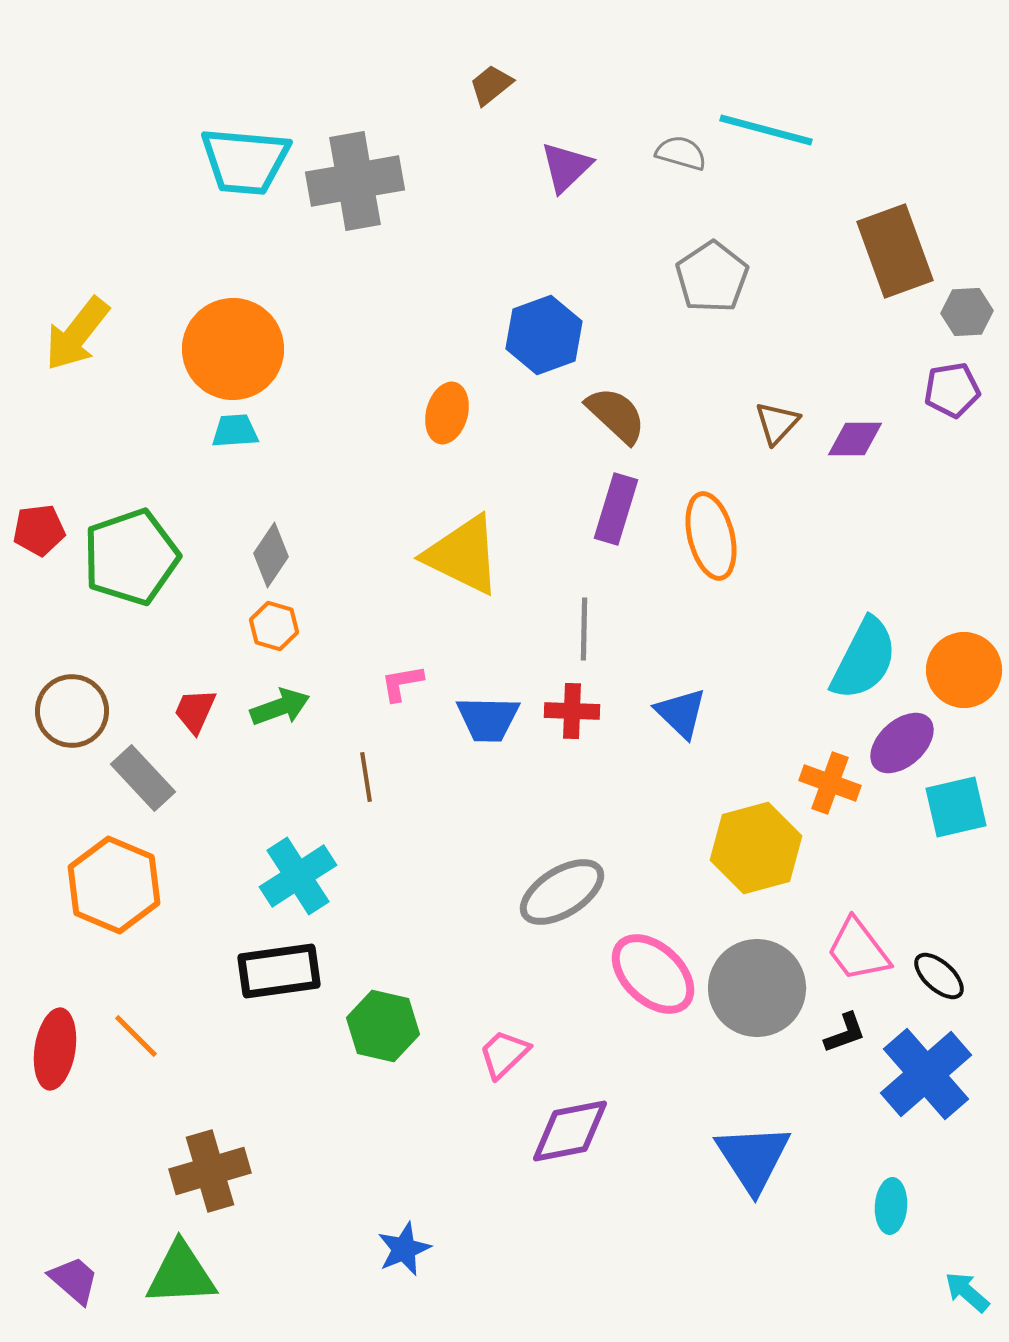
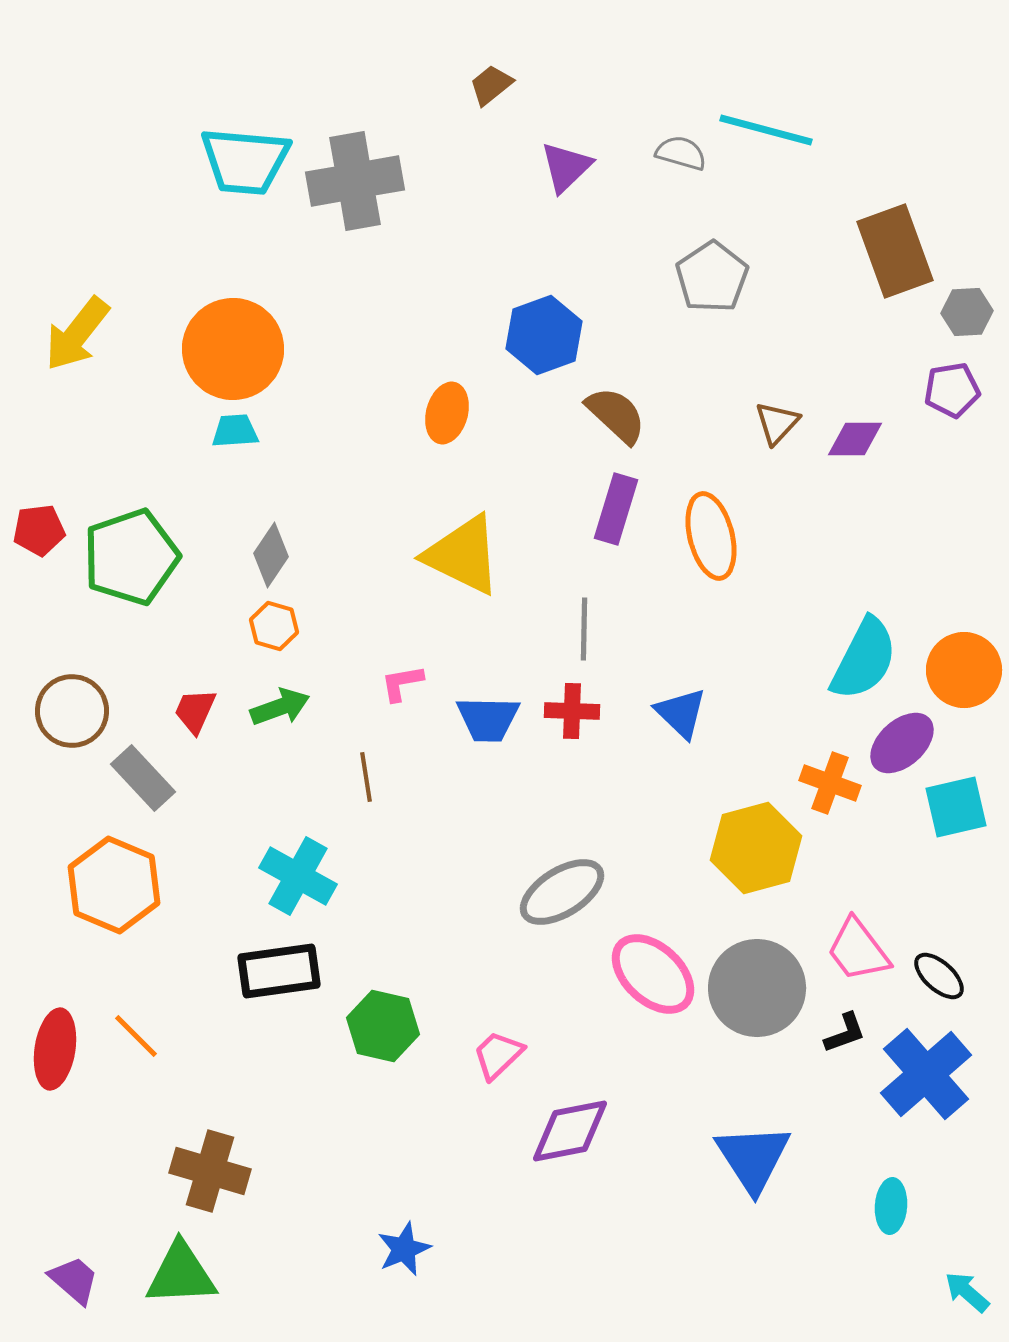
cyan cross at (298, 876): rotated 28 degrees counterclockwise
pink trapezoid at (504, 1054): moved 6 px left, 1 px down
brown cross at (210, 1171): rotated 32 degrees clockwise
